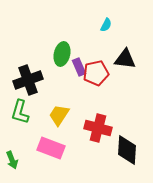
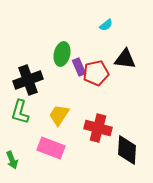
cyan semicircle: rotated 24 degrees clockwise
